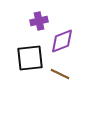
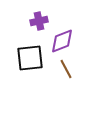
brown line: moved 6 px right, 5 px up; rotated 36 degrees clockwise
